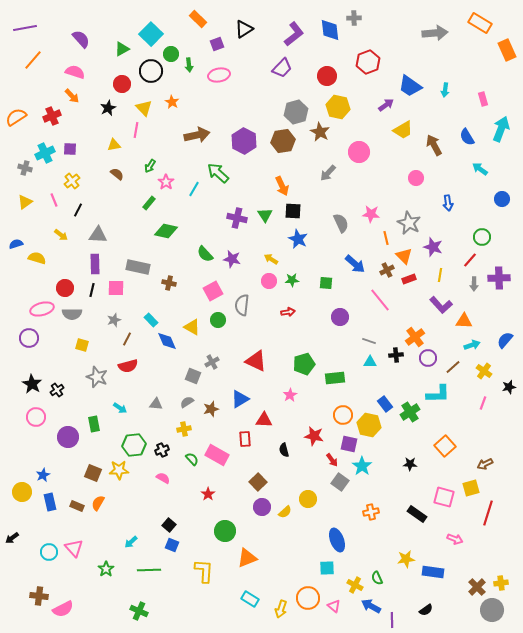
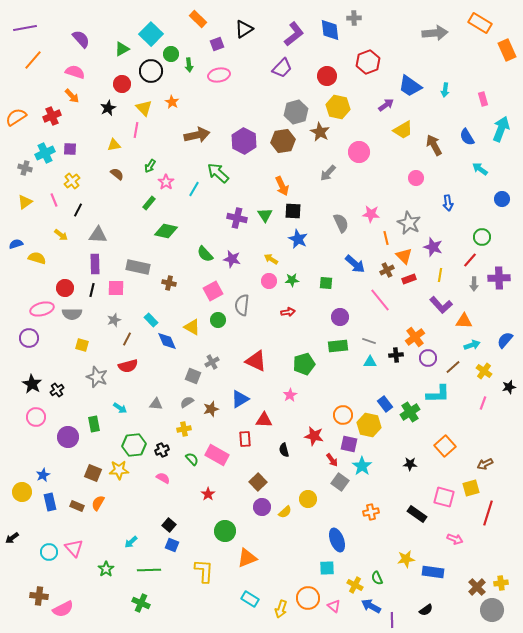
green rectangle at (335, 378): moved 3 px right, 32 px up
green cross at (139, 611): moved 2 px right, 8 px up
